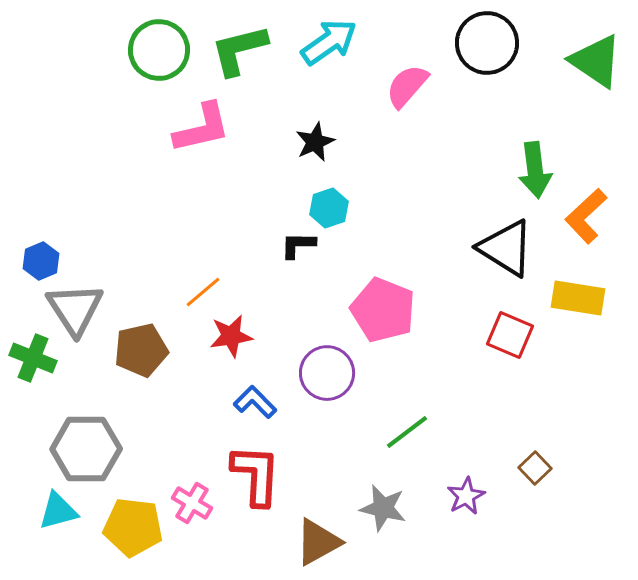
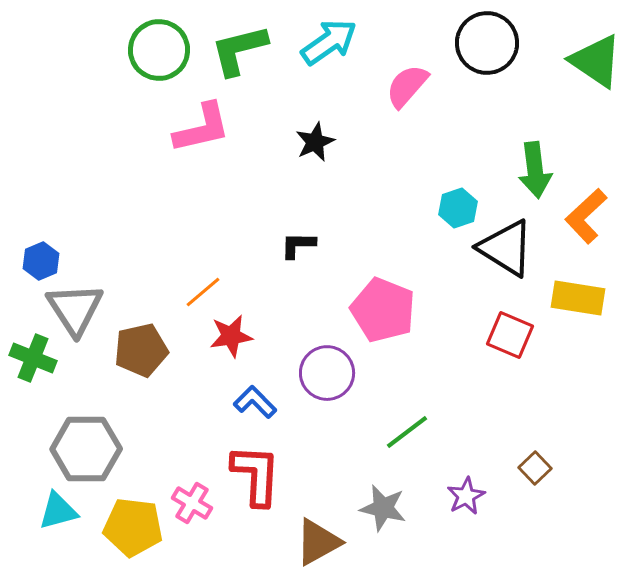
cyan hexagon: moved 129 px right
